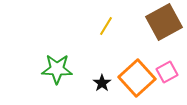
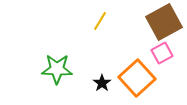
yellow line: moved 6 px left, 5 px up
pink square: moved 5 px left, 19 px up
